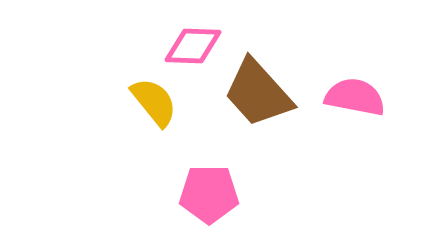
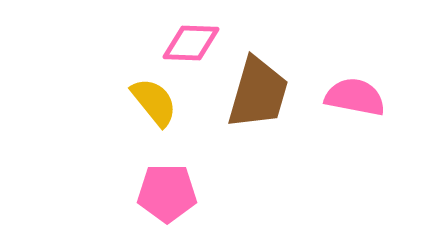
pink diamond: moved 2 px left, 3 px up
brown trapezoid: rotated 122 degrees counterclockwise
pink pentagon: moved 42 px left, 1 px up
